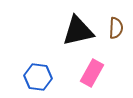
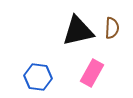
brown semicircle: moved 4 px left
